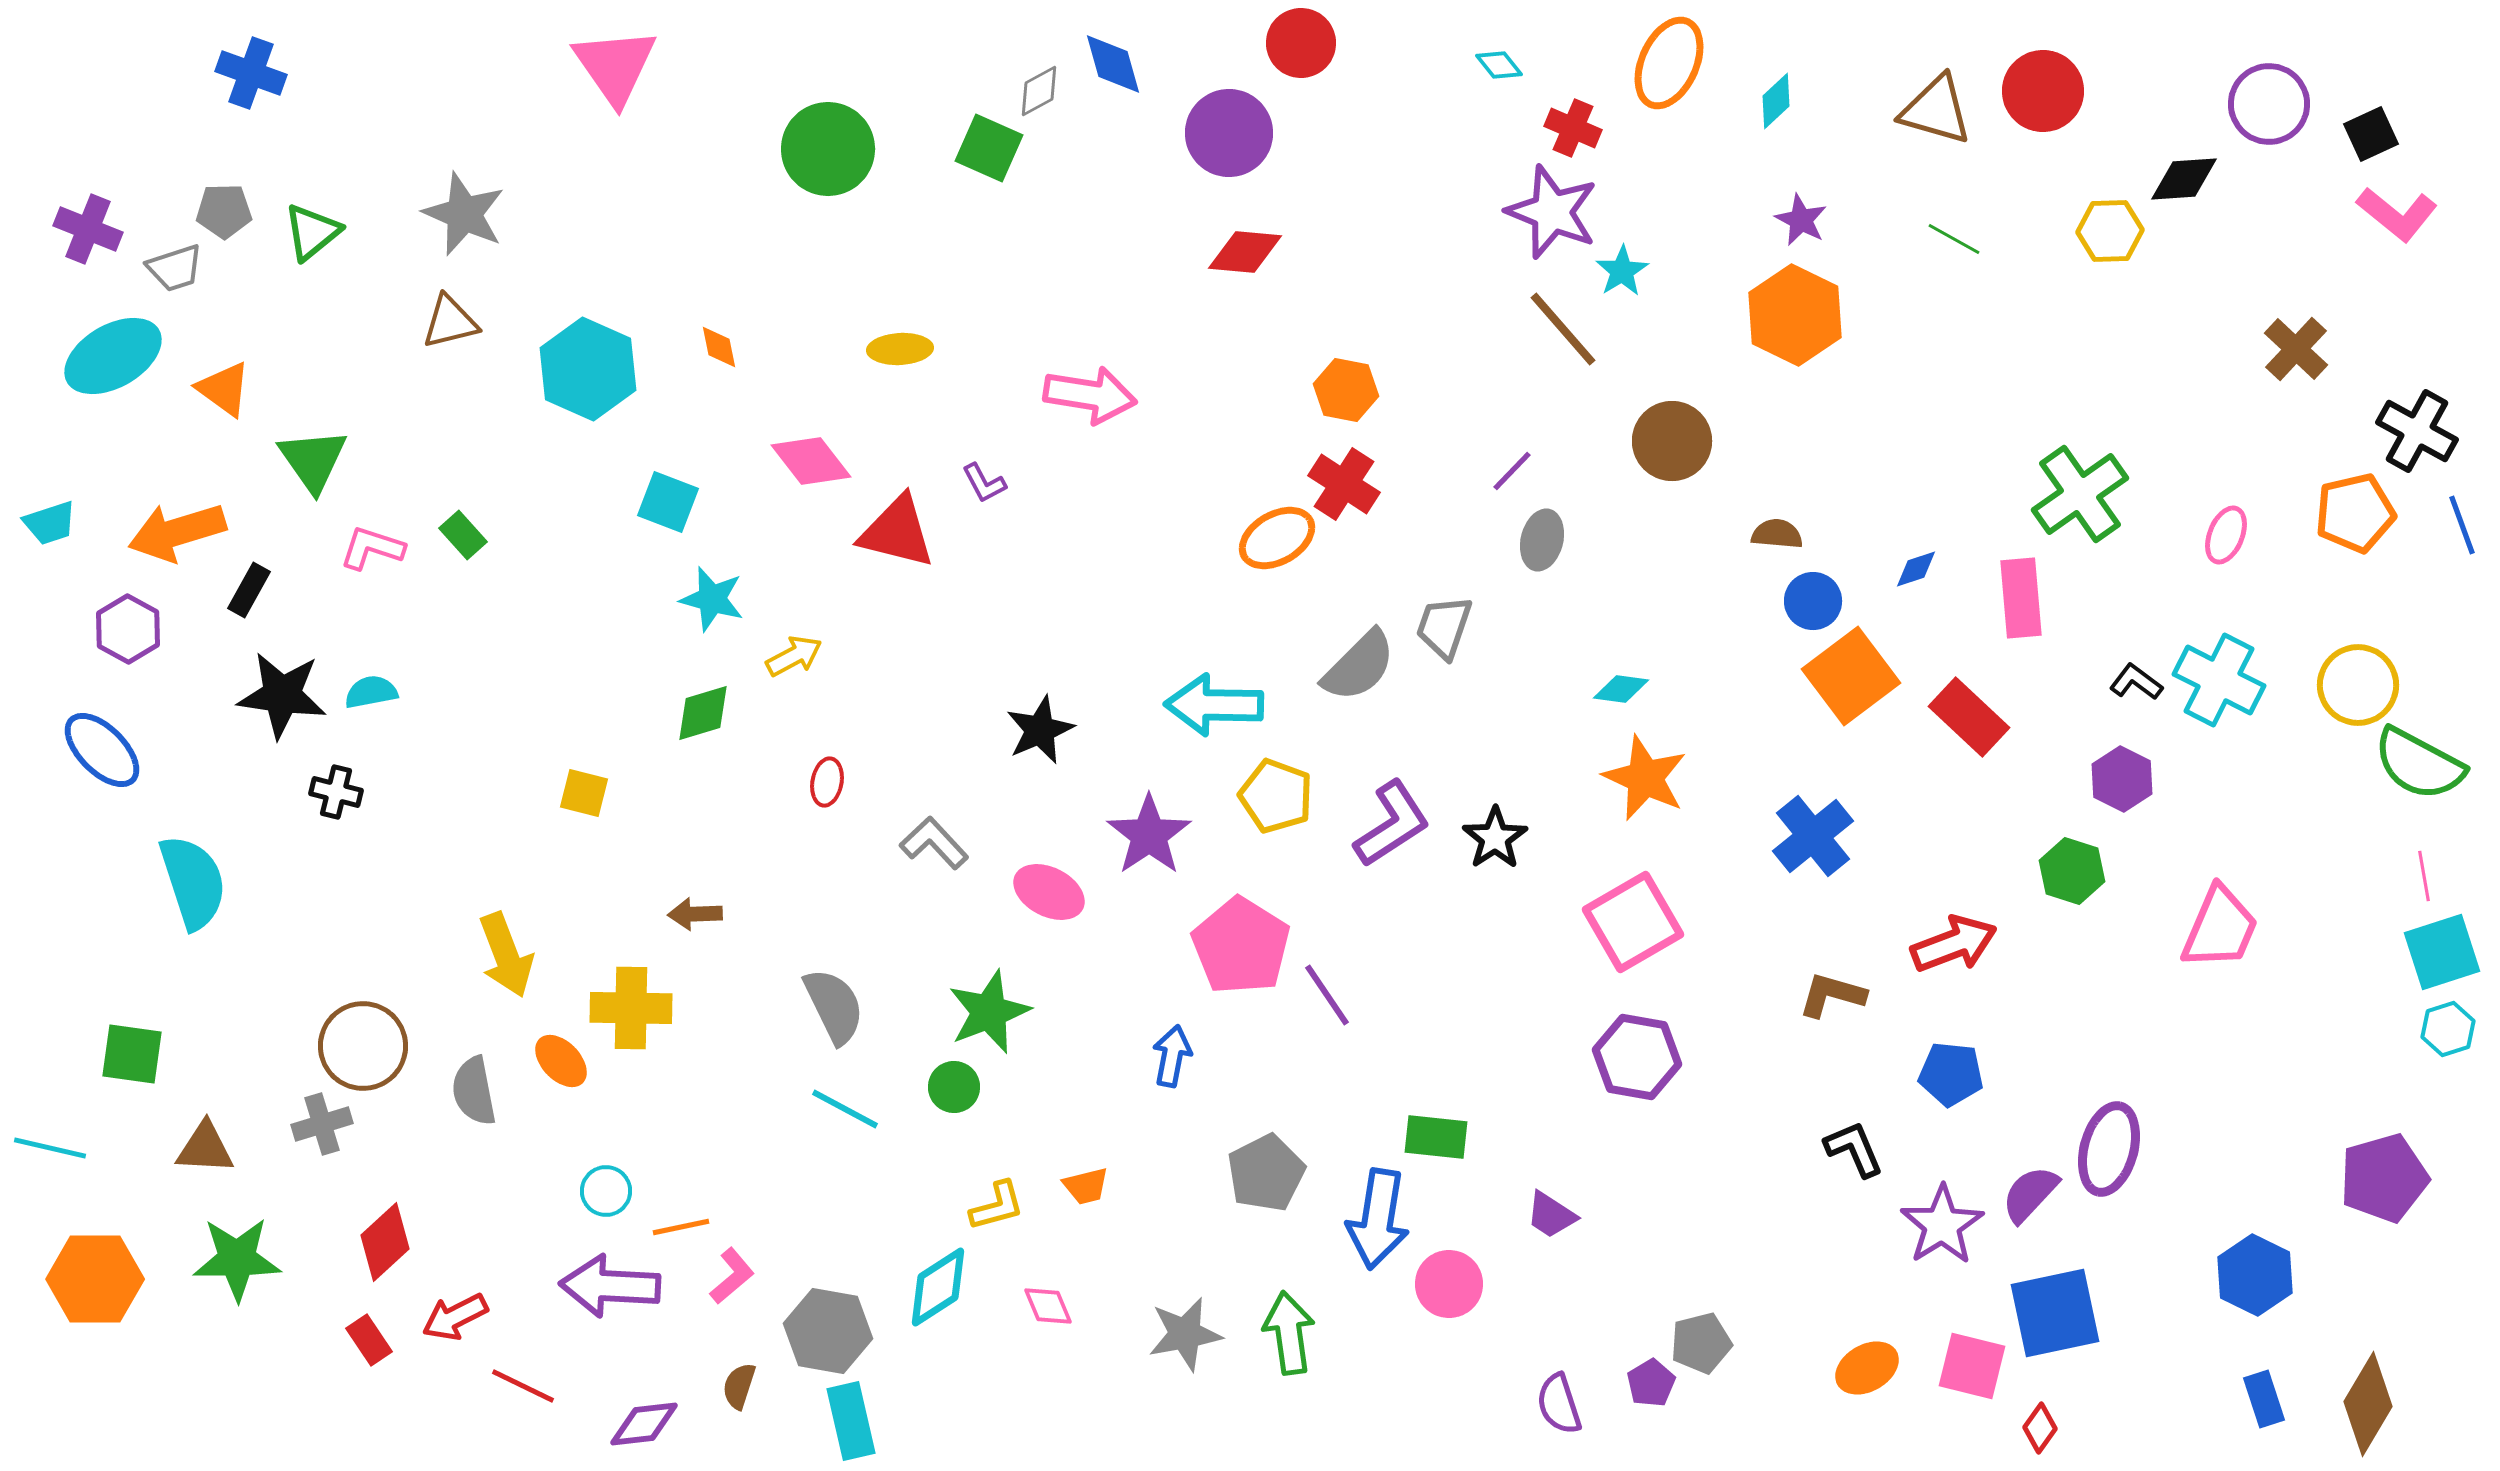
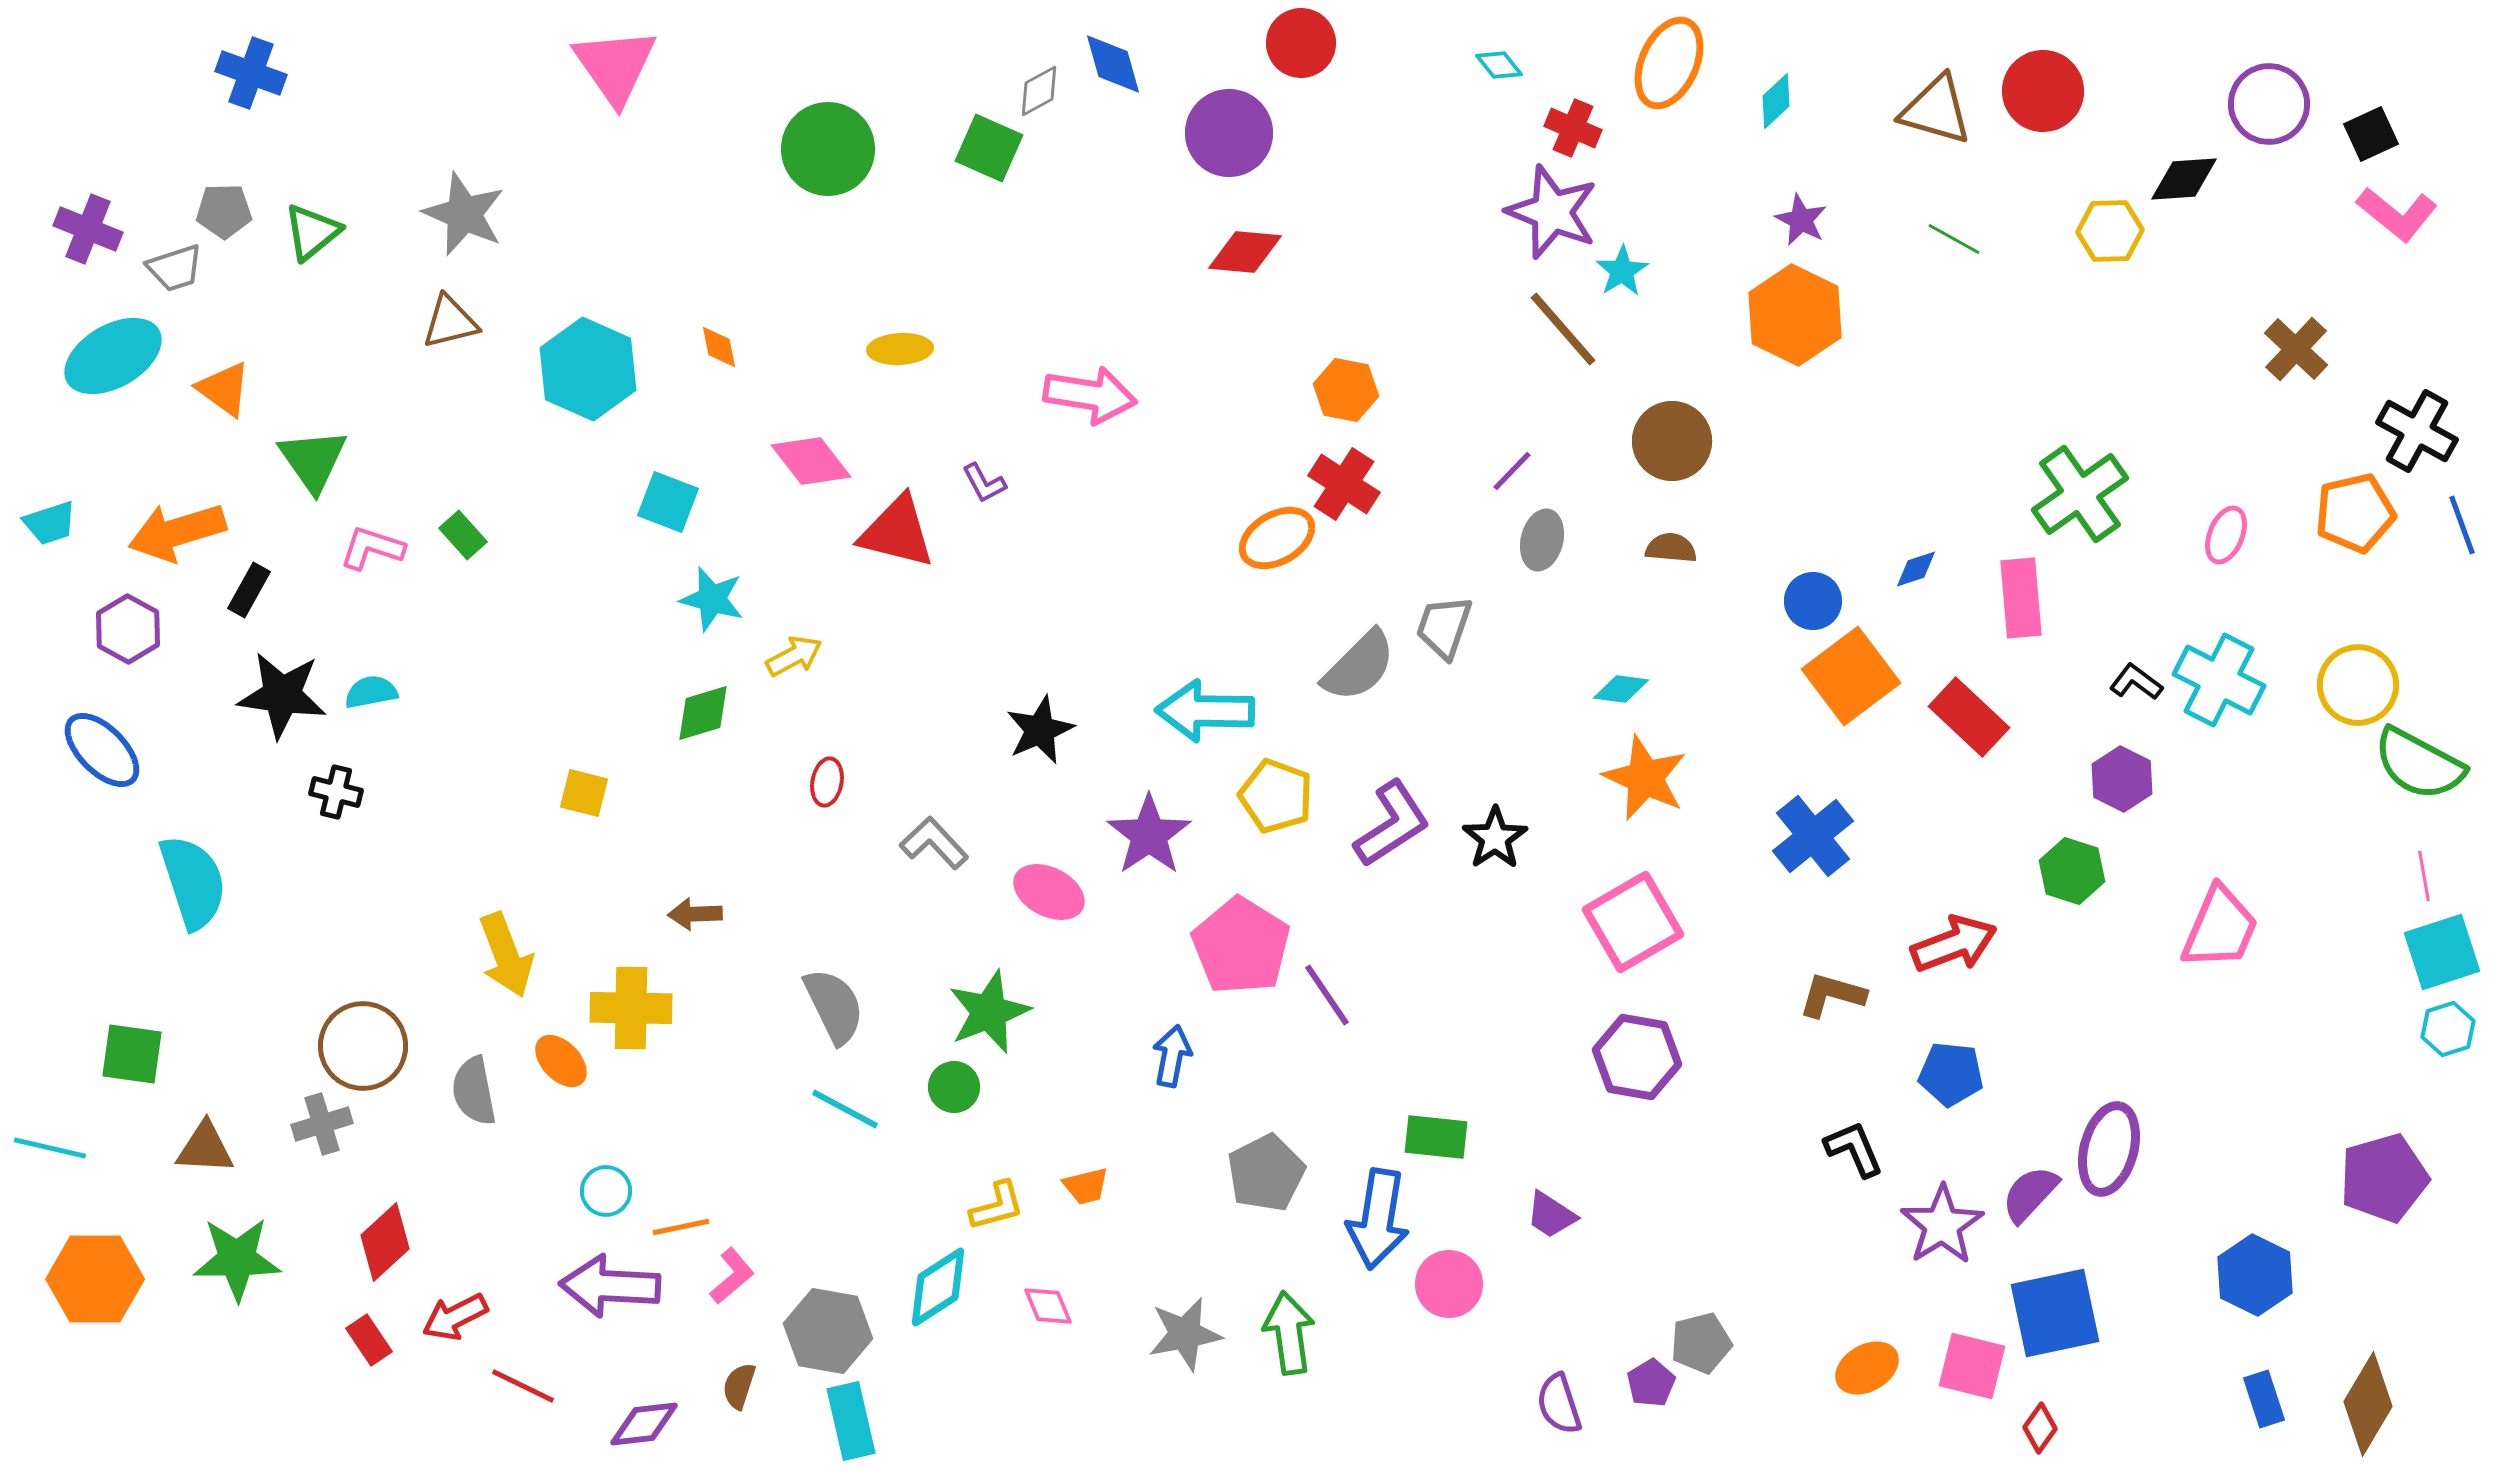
brown semicircle at (1777, 534): moved 106 px left, 14 px down
cyan arrow at (1214, 705): moved 9 px left, 6 px down
